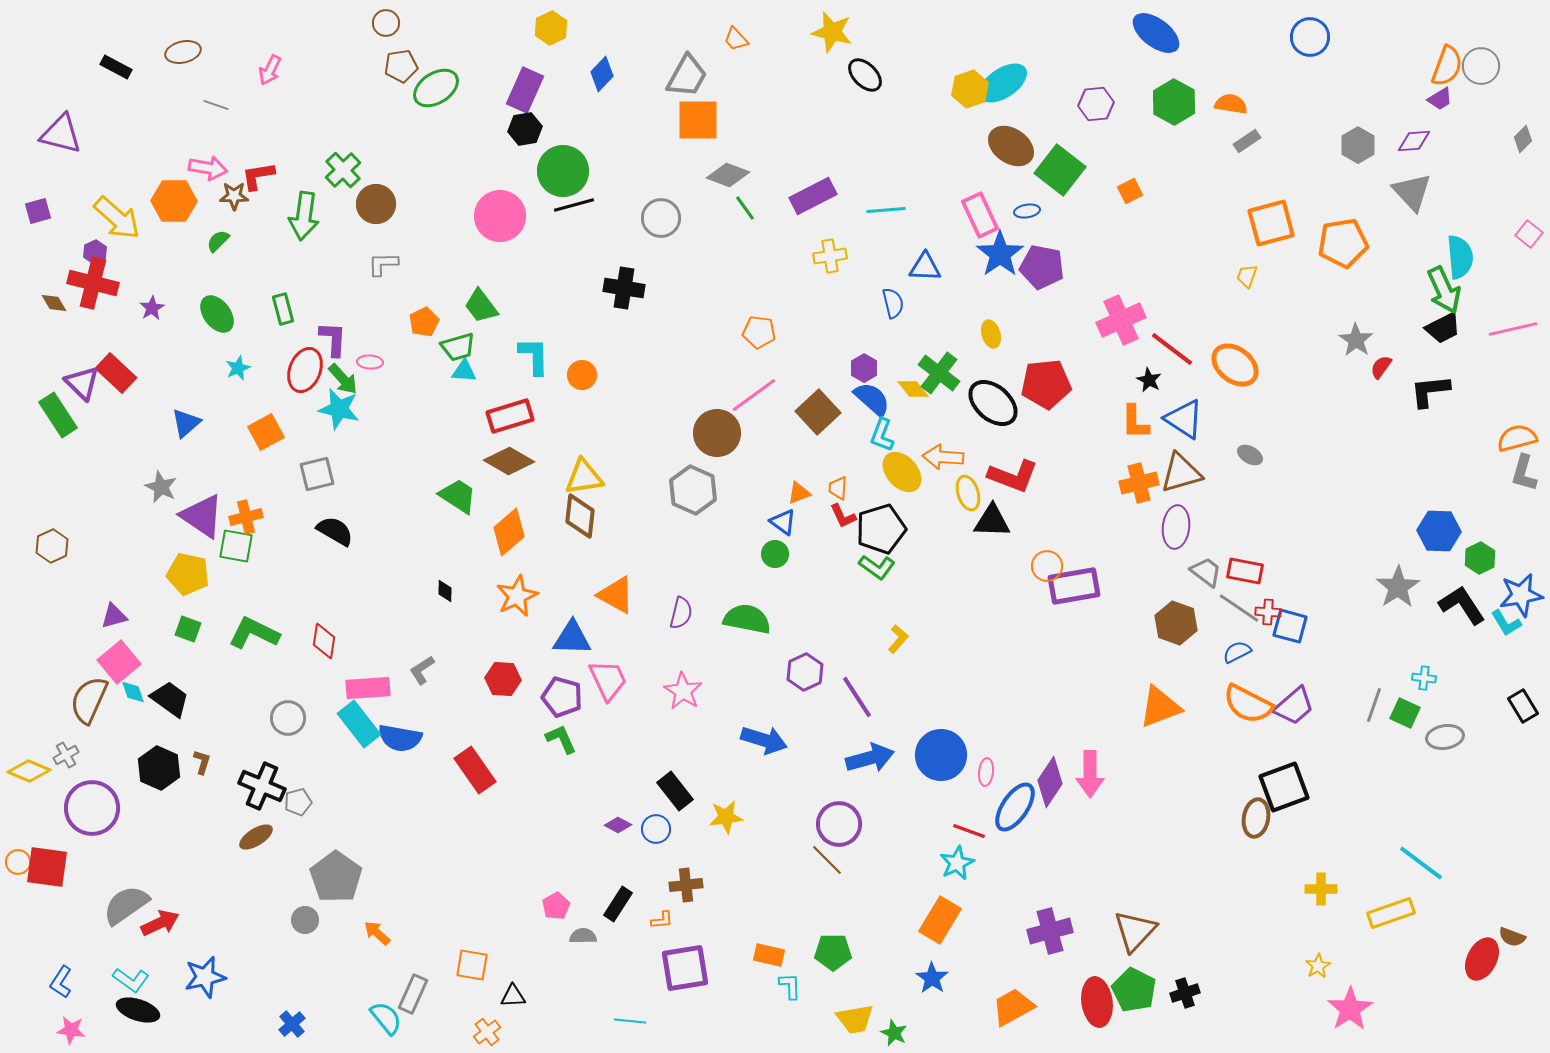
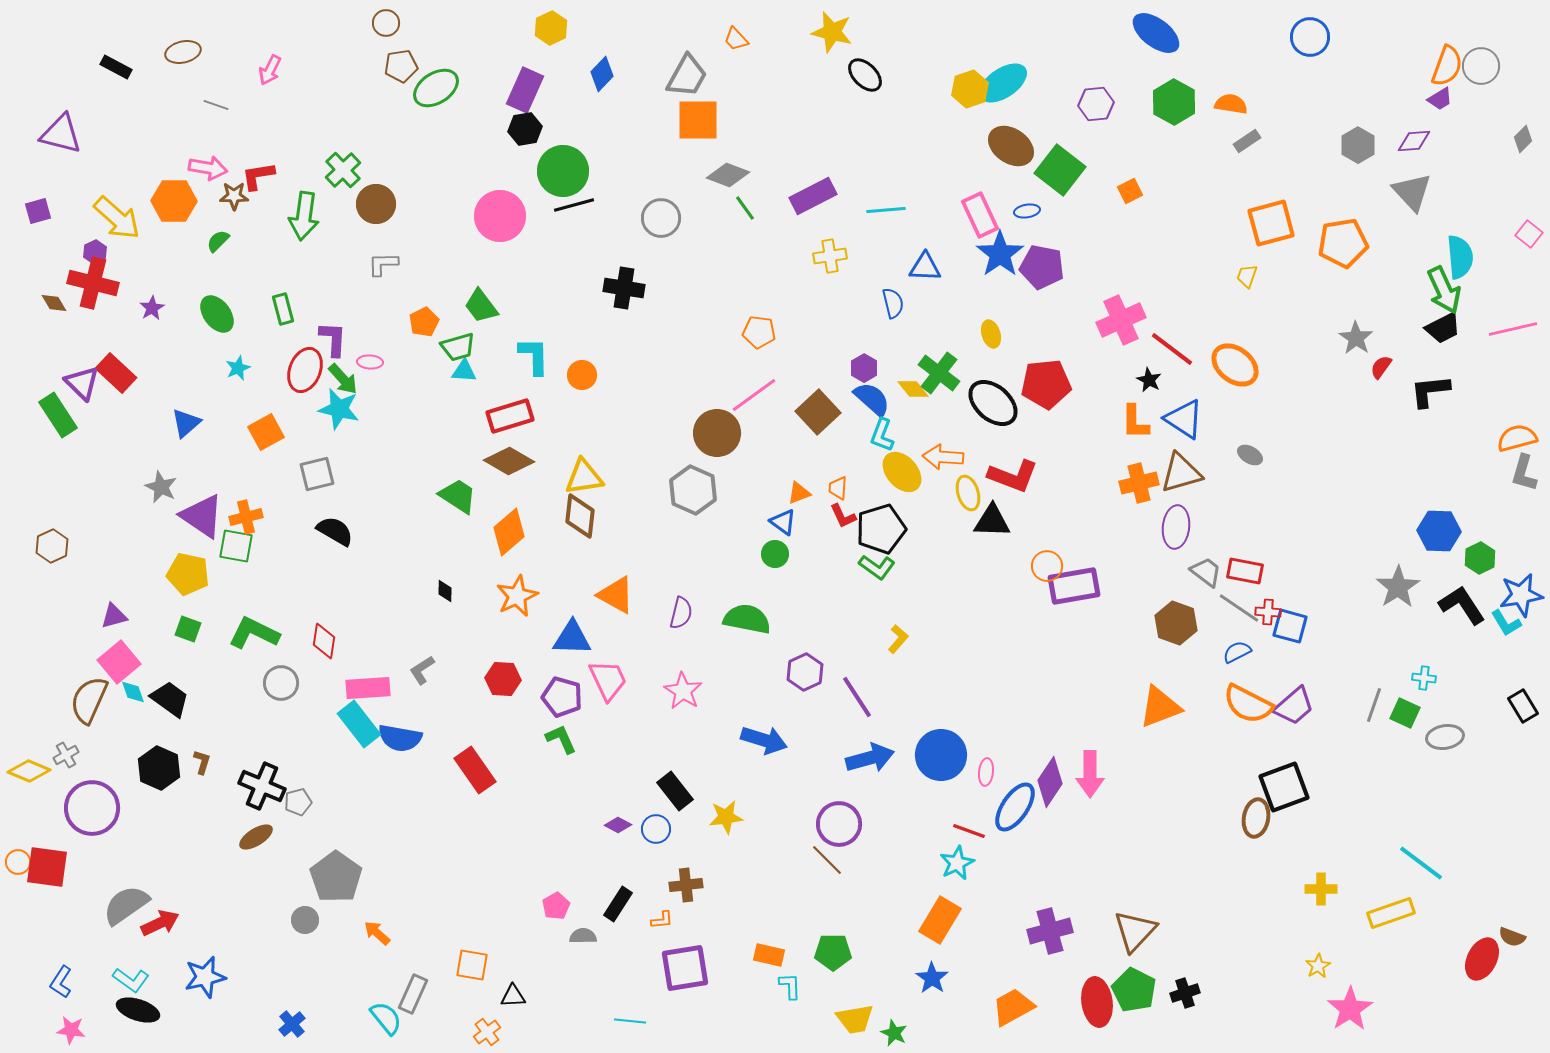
gray star at (1356, 340): moved 2 px up
gray circle at (288, 718): moved 7 px left, 35 px up
